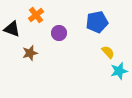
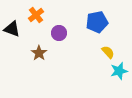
brown star: moved 9 px right; rotated 21 degrees counterclockwise
